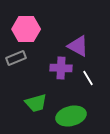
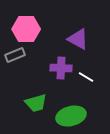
purple triangle: moved 7 px up
gray rectangle: moved 1 px left, 3 px up
white line: moved 2 px left, 1 px up; rotated 28 degrees counterclockwise
